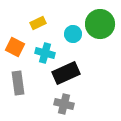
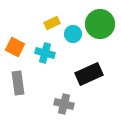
yellow rectangle: moved 14 px right
black rectangle: moved 23 px right, 1 px down
